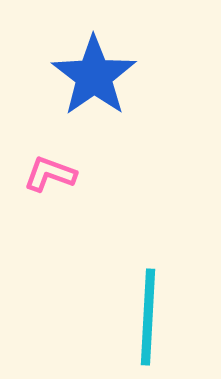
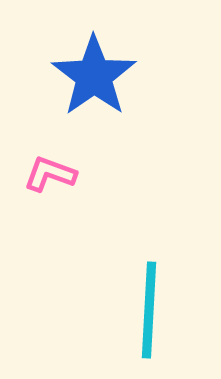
cyan line: moved 1 px right, 7 px up
